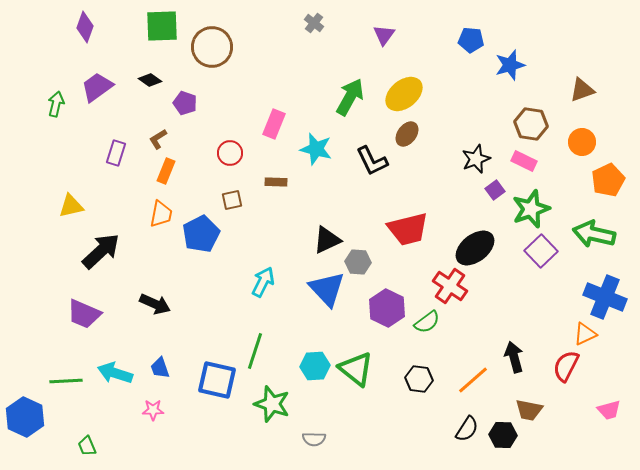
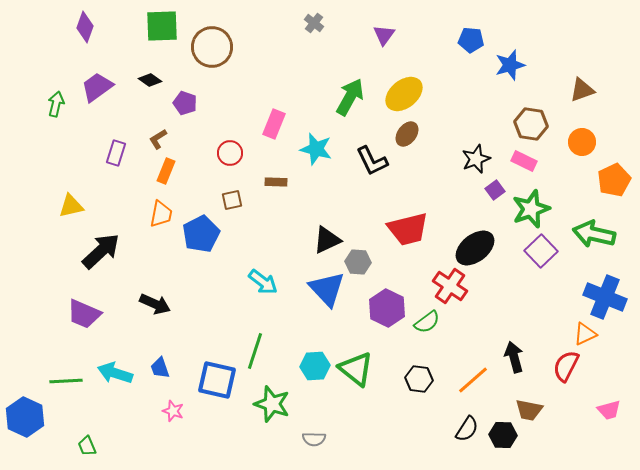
orange pentagon at (608, 180): moved 6 px right
cyan arrow at (263, 282): rotated 100 degrees clockwise
pink star at (153, 410): moved 20 px right, 1 px down; rotated 20 degrees clockwise
